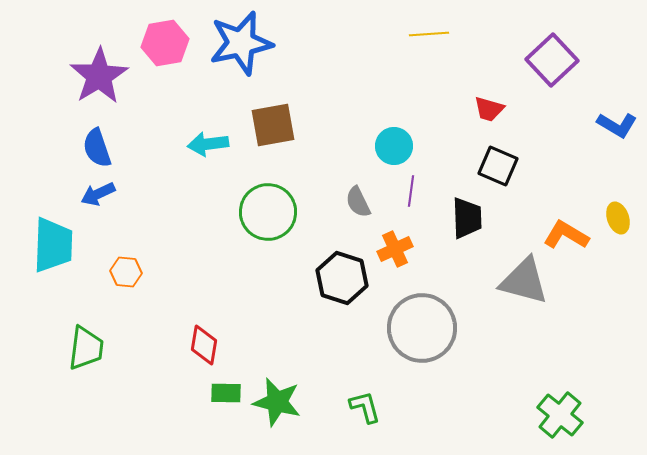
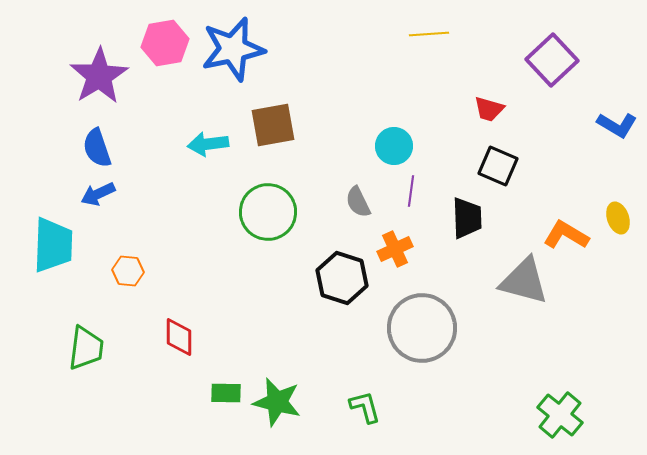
blue star: moved 8 px left, 6 px down
orange hexagon: moved 2 px right, 1 px up
red diamond: moved 25 px left, 8 px up; rotated 9 degrees counterclockwise
